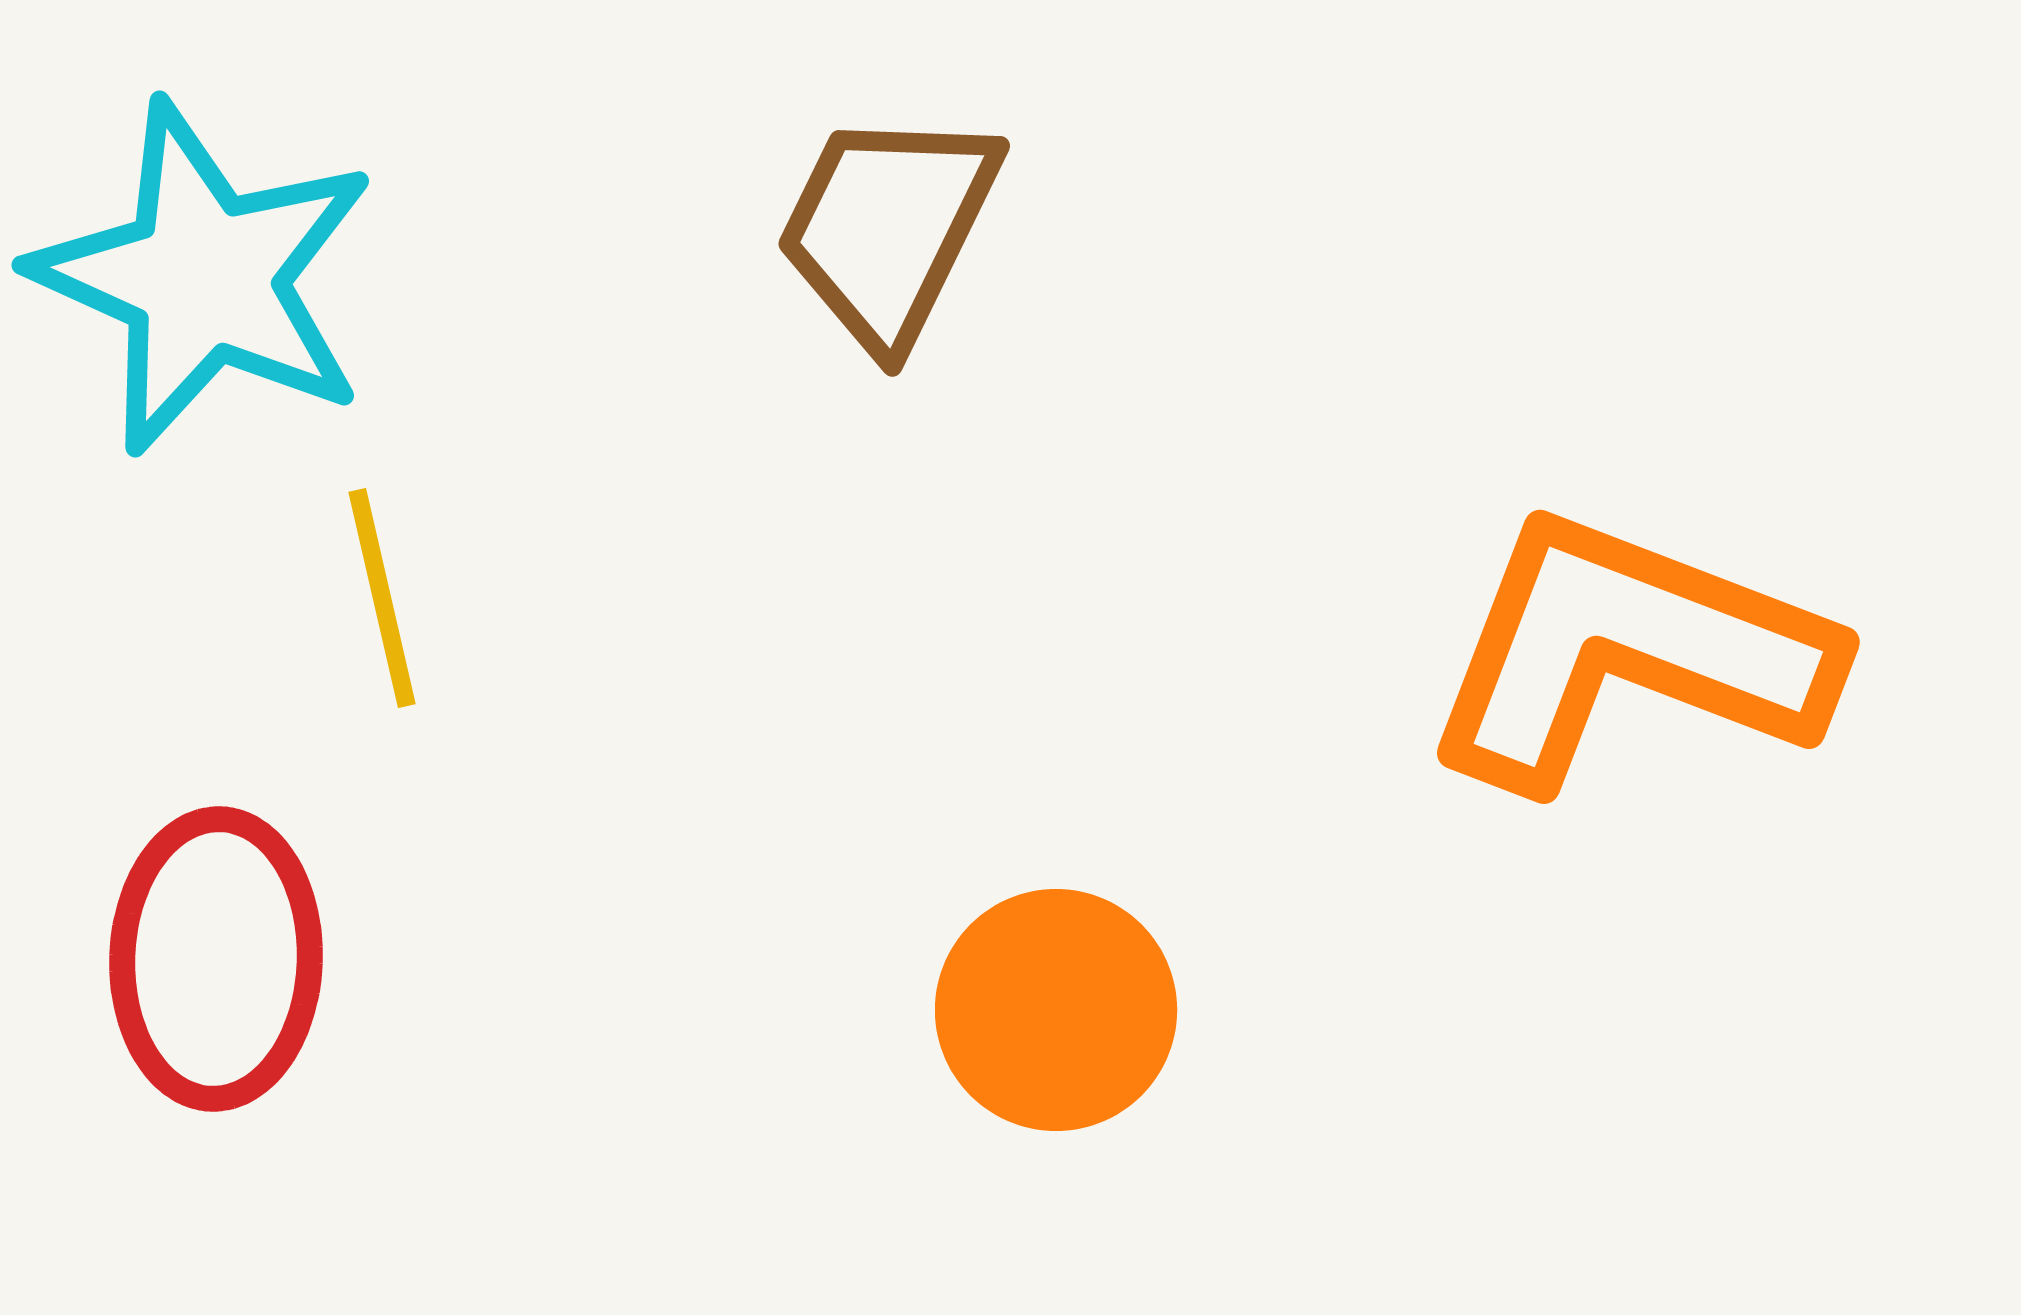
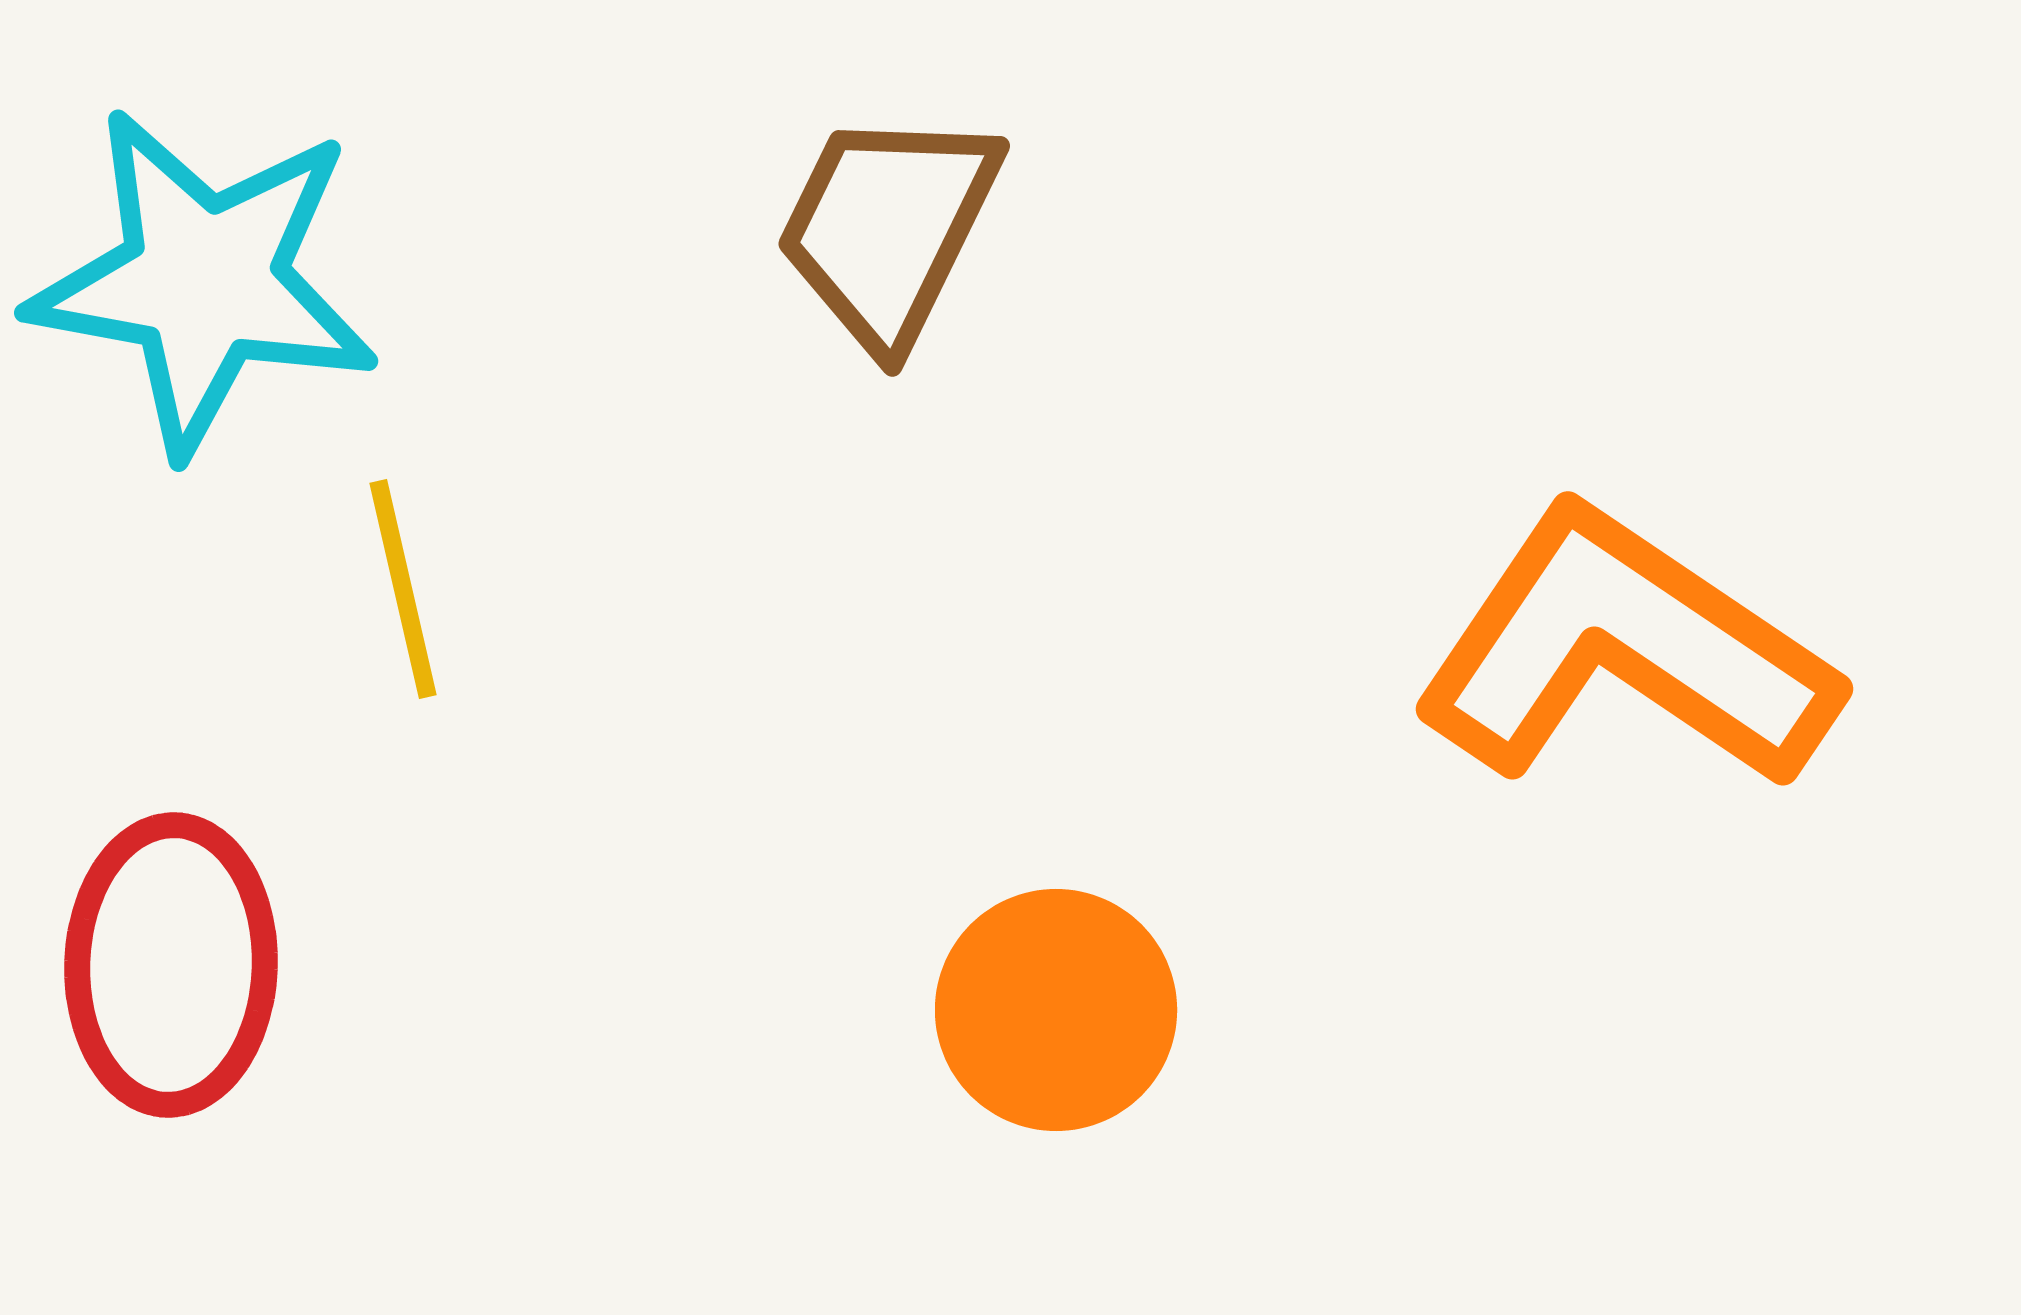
cyan star: moved 3 px down; rotated 14 degrees counterclockwise
yellow line: moved 21 px right, 9 px up
orange L-shape: moved 3 px left, 2 px up; rotated 13 degrees clockwise
red ellipse: moved 45 px left, 6 px down
